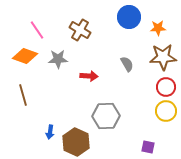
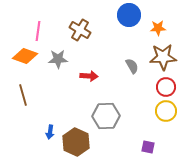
blue circle: moved 2 px up
pink line: moved 1 px right, 1 px down; rotated 42 degrees clockwise
gray semicircle: moved 5 px right, 2 px down
